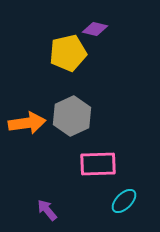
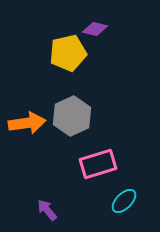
pink rectangle: rotated 15 degrees counterclockwise
